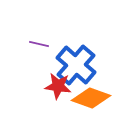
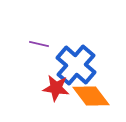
red star: moved 2 px left, 2 px down
orange diamond: moved 2 px up; rotated 33 degrees clockwise
